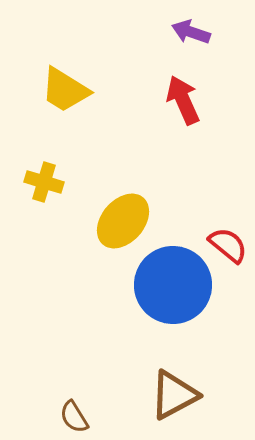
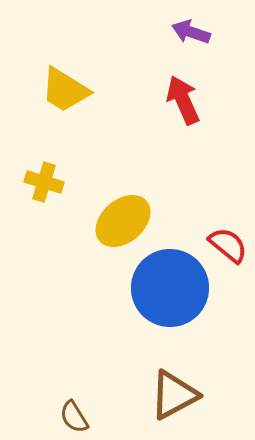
yellow ellipse: rotated 8 degrees clockwise
blue circle: moved 3 px left, 3 px down
